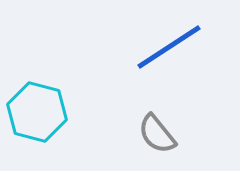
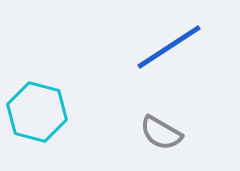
gray semicircle: moved 4 px right, 1 px up; rotated 21 degrees counterclockwise
